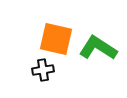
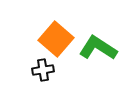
orange square: rotated 28 degrees clockwise
